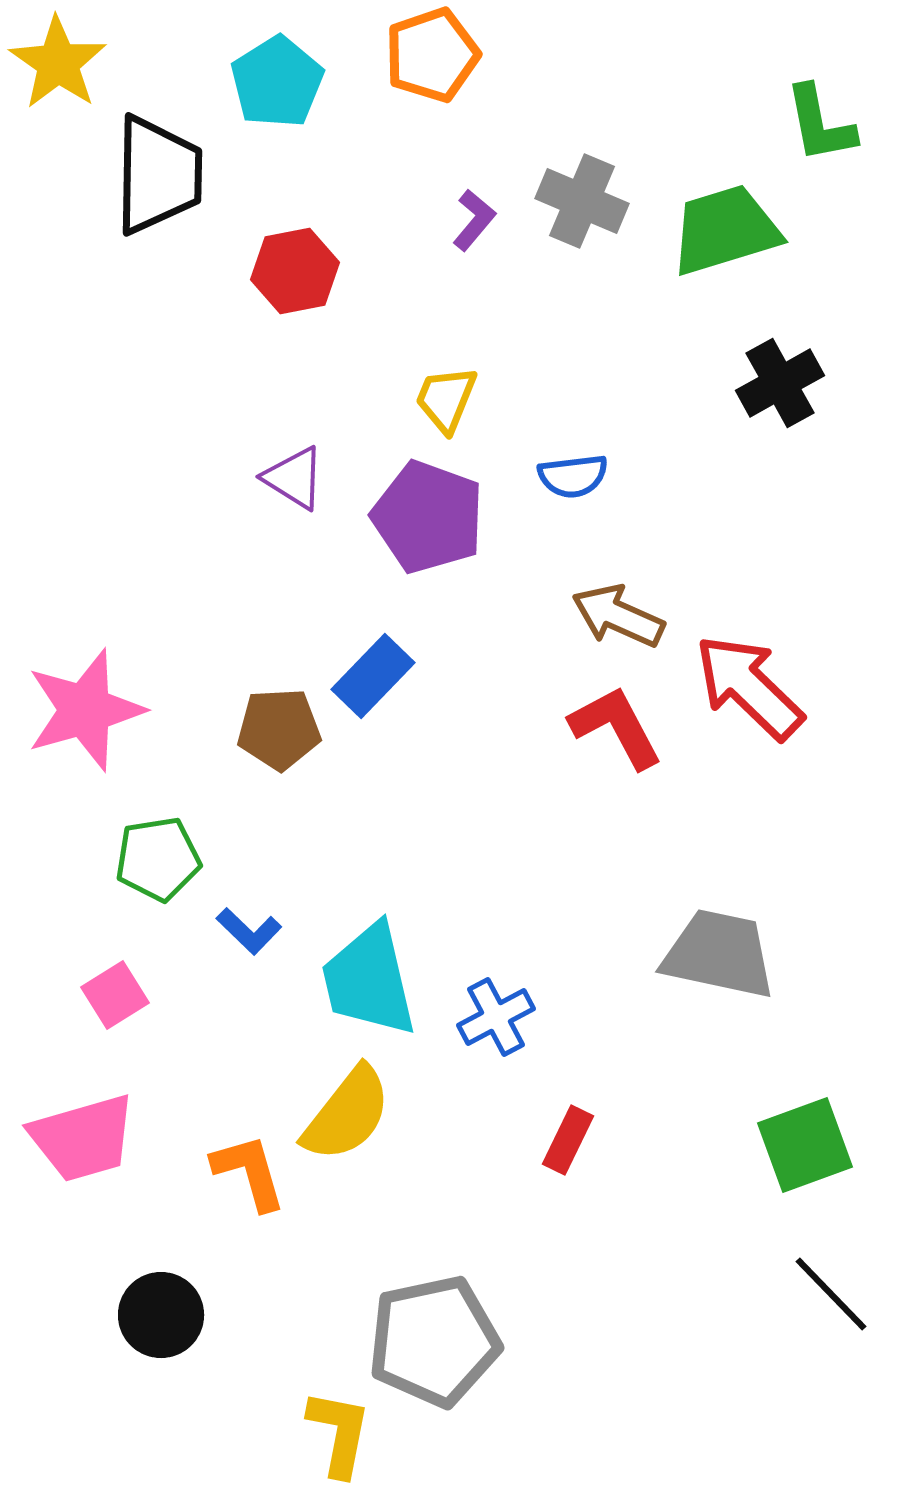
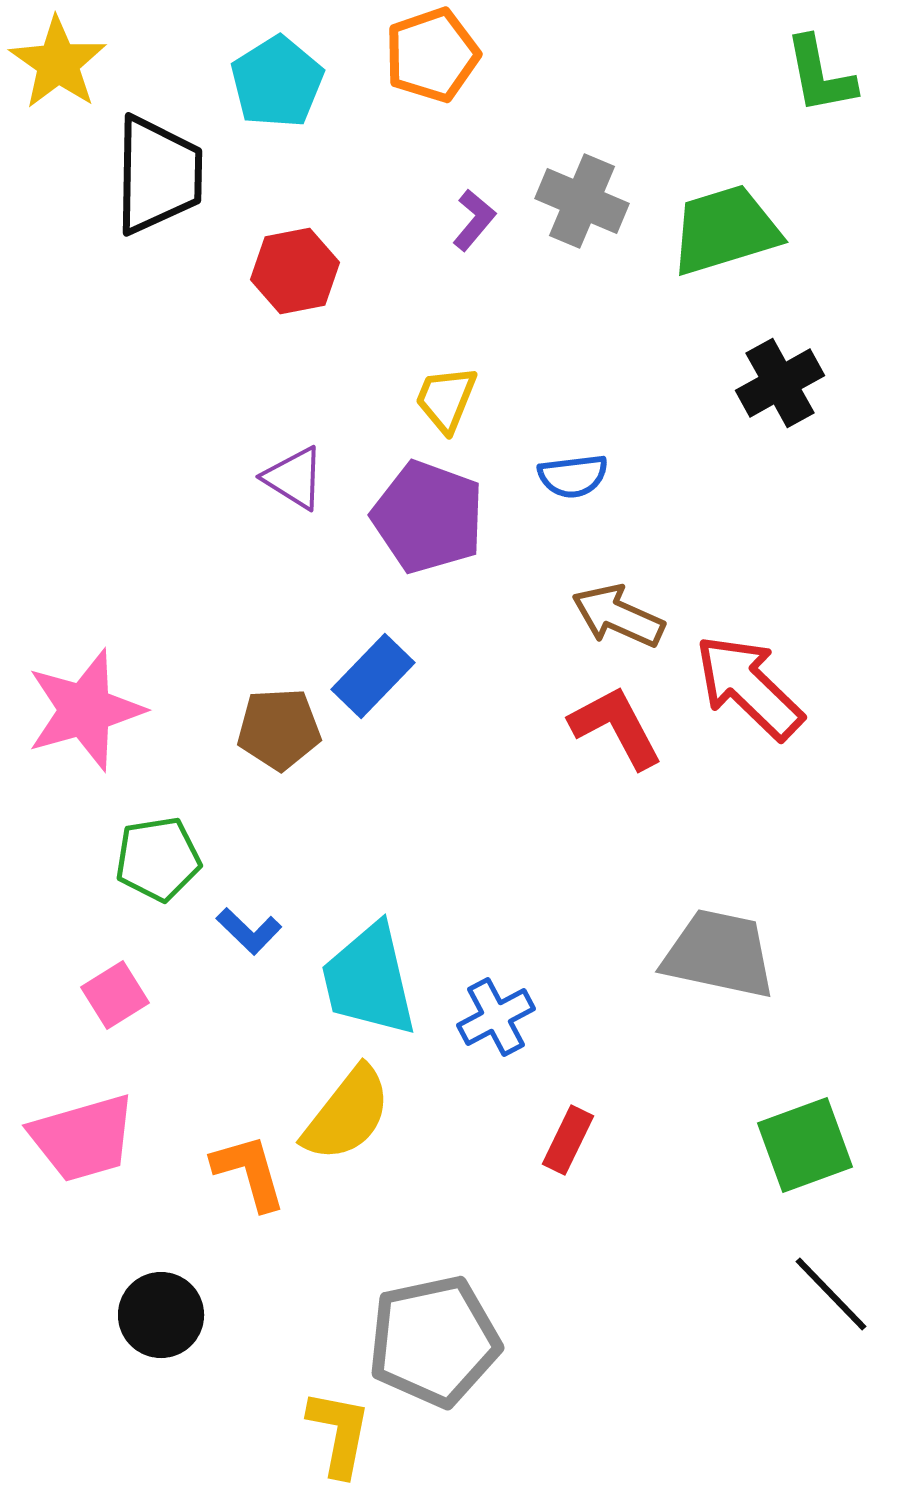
green L-shape: moved 49 px up
